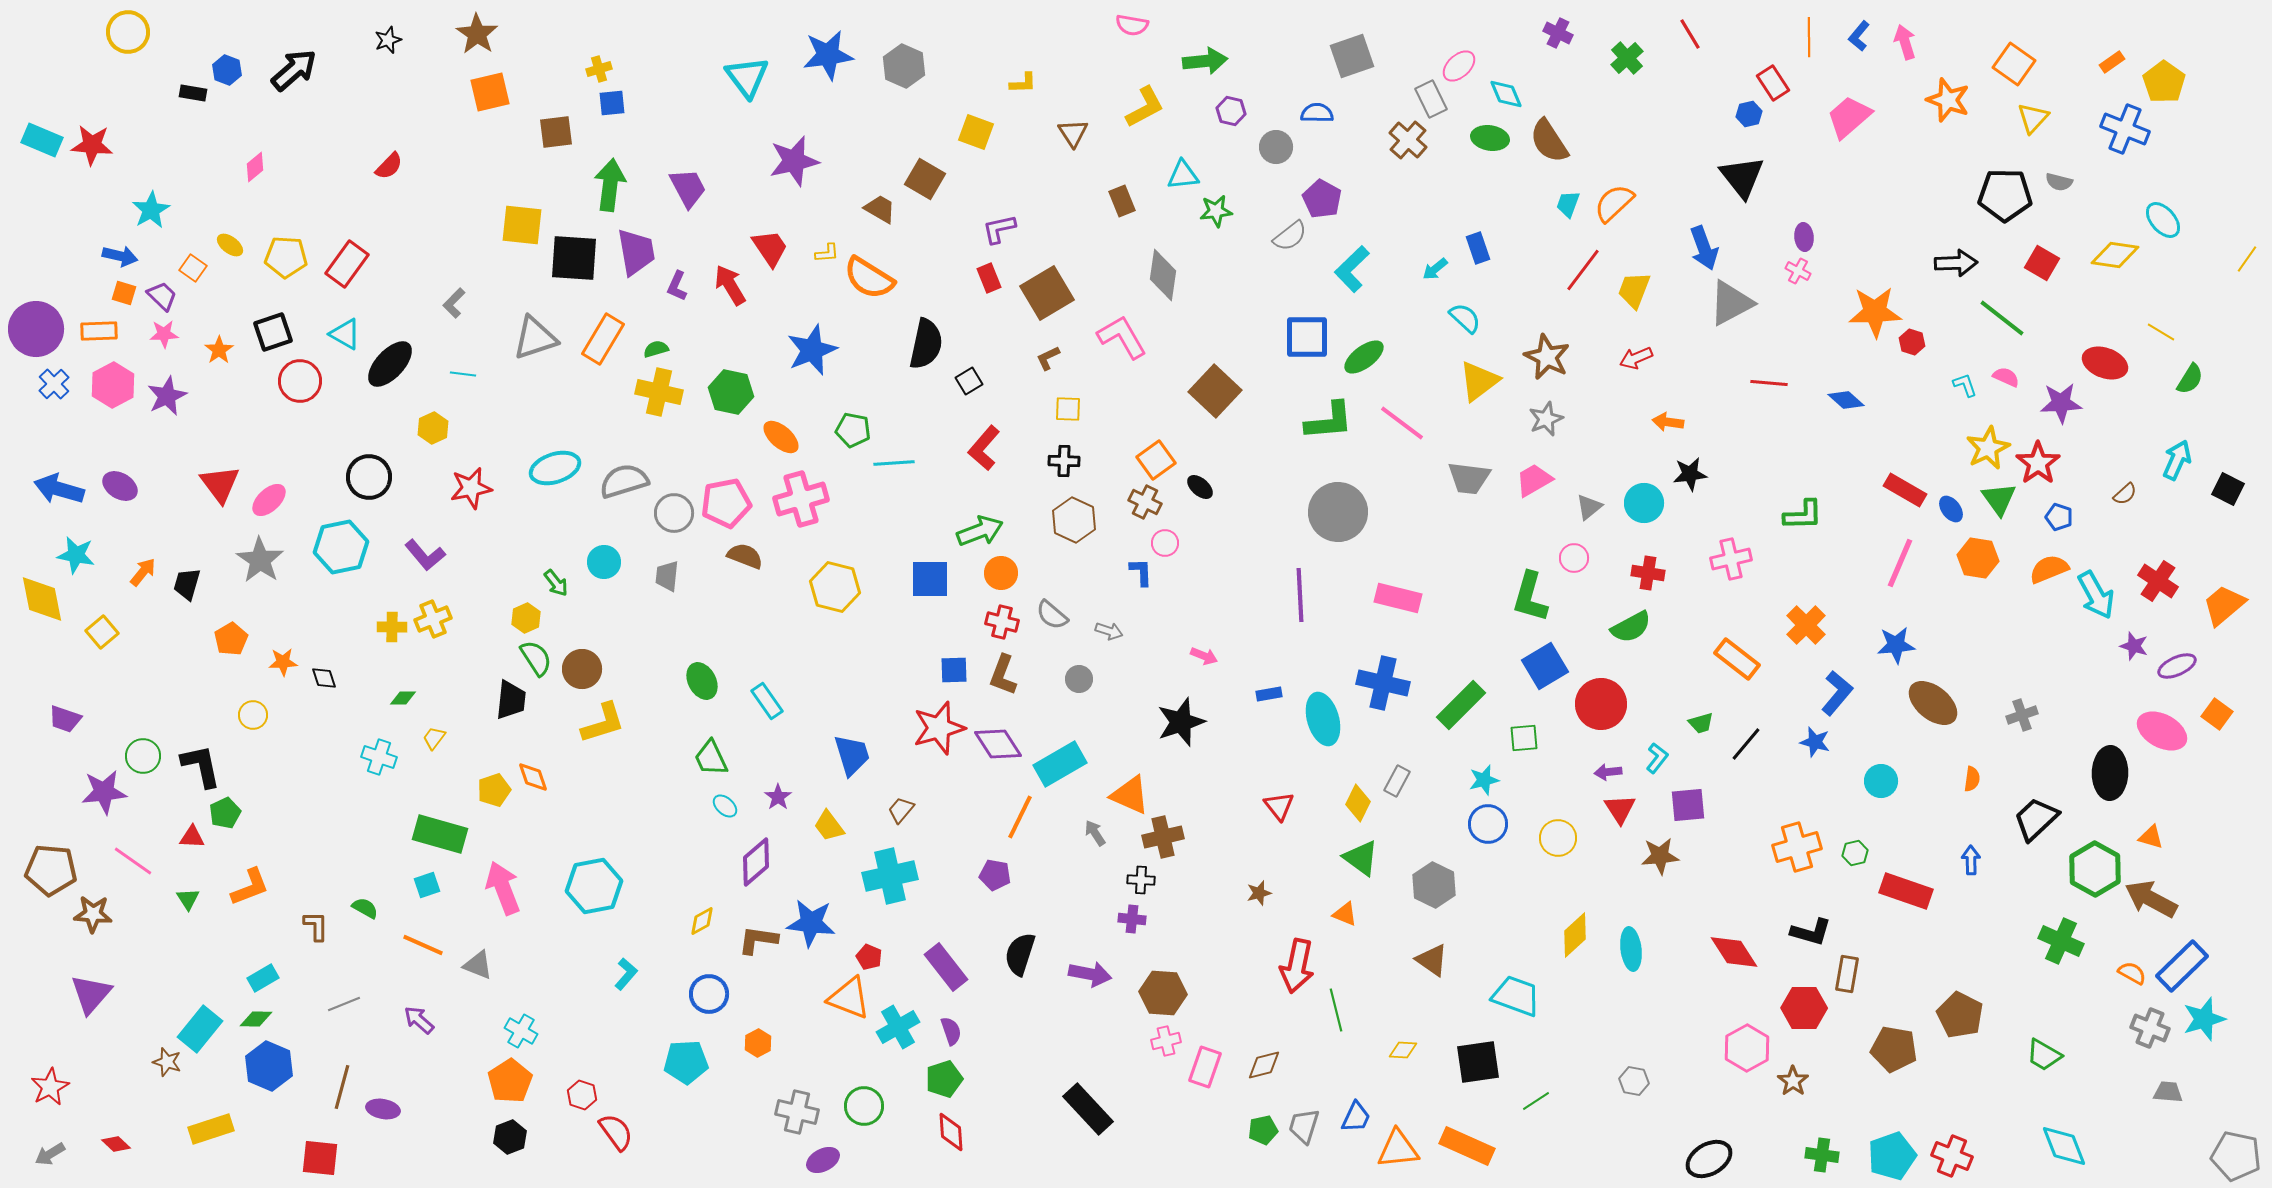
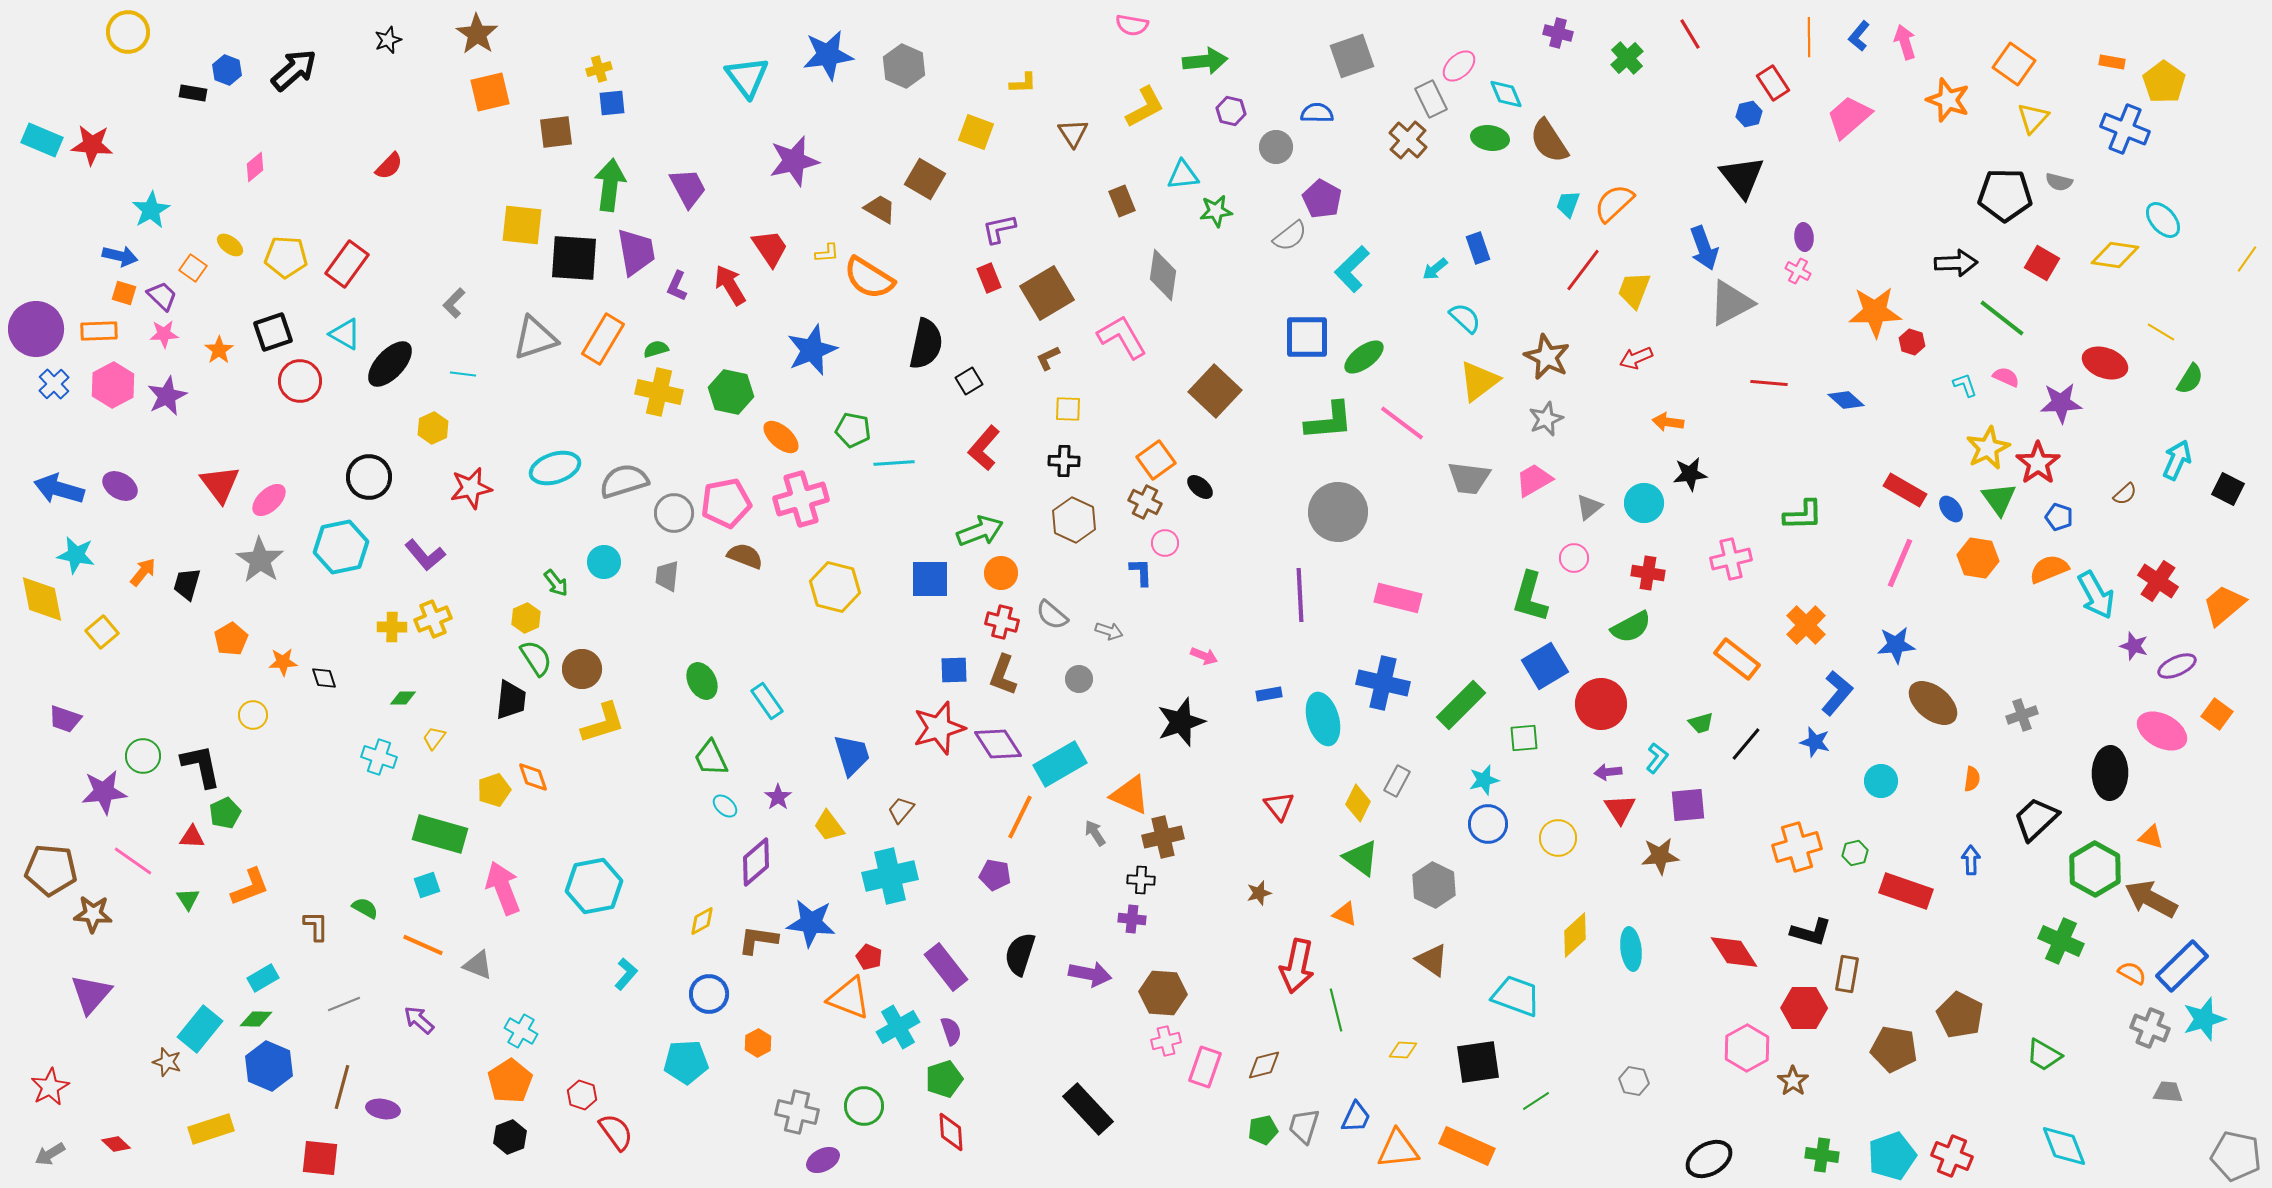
purple cross at (1558, 33): rotated 12 degrees counterclockwise
orange rectangle at (2112, 62): rotated 45 degrees clockwise
